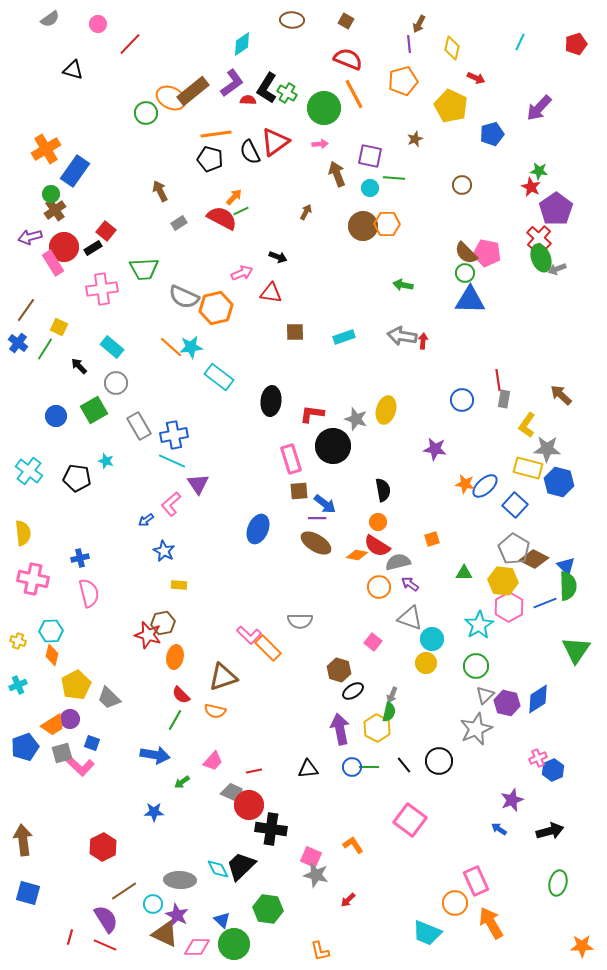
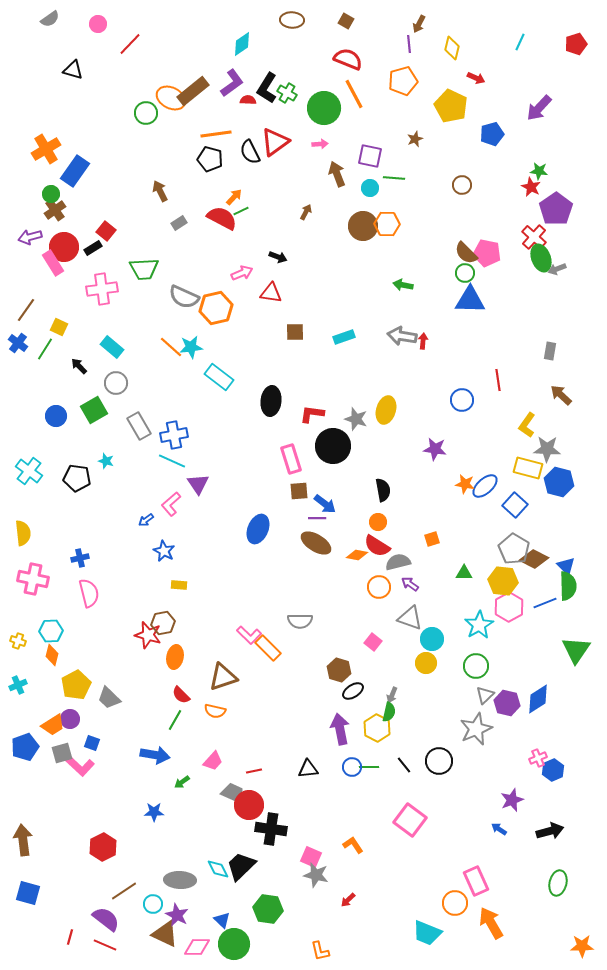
red cross at (539, 238): moved 5 px left, 1 px up
gray rectangle at (504, 399): moved 46 px right, 48 px up
purple semicircle at (106, 919): rotated 20 degrees counterclockwise
